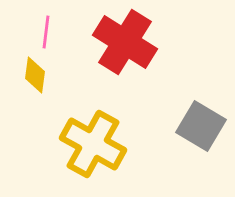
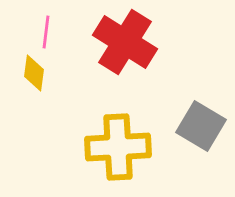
yellow diamond: moved 1 px left, 2 px up
yellow cross: moved 25 px right, 3 px down; rotated 32 degrees counterclockwise
